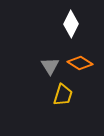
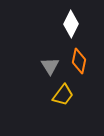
orange diamond: moved 1 px left, 2 px up; rotated 70 degrees clockwise
yellow trapezoid: rotated 20 degrees clockwise
